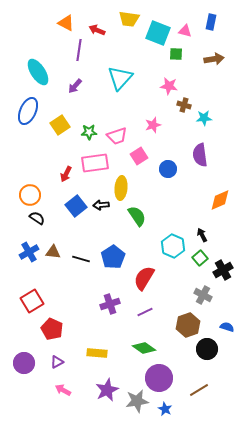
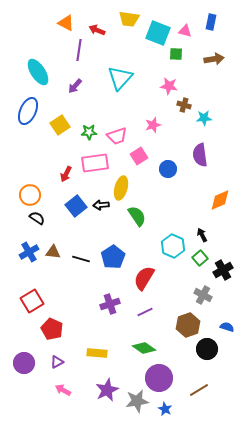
yellow ellipse at (121, 188): rotated 10 degrees clockwise
